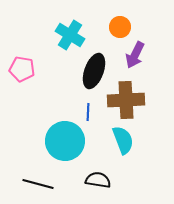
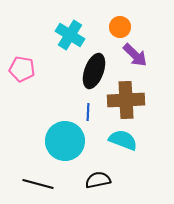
purple arrow: rotated 72 degrees counterclockwise
cyan semicircle: rotated 48 degrees counterclockwise
black semicircle: rotated 20 degrees counterclockwise
